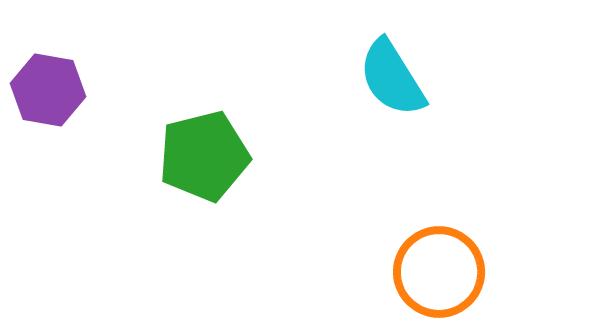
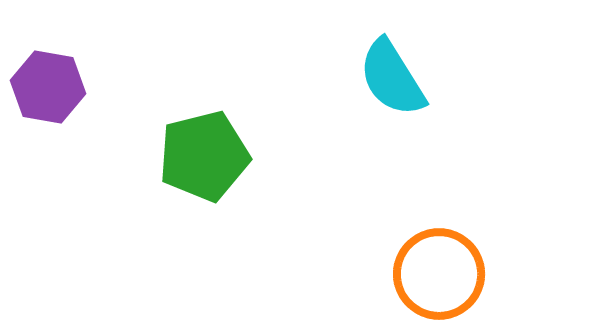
purple hexagon: moved 3 px up
orange circle: moved 2 px down
